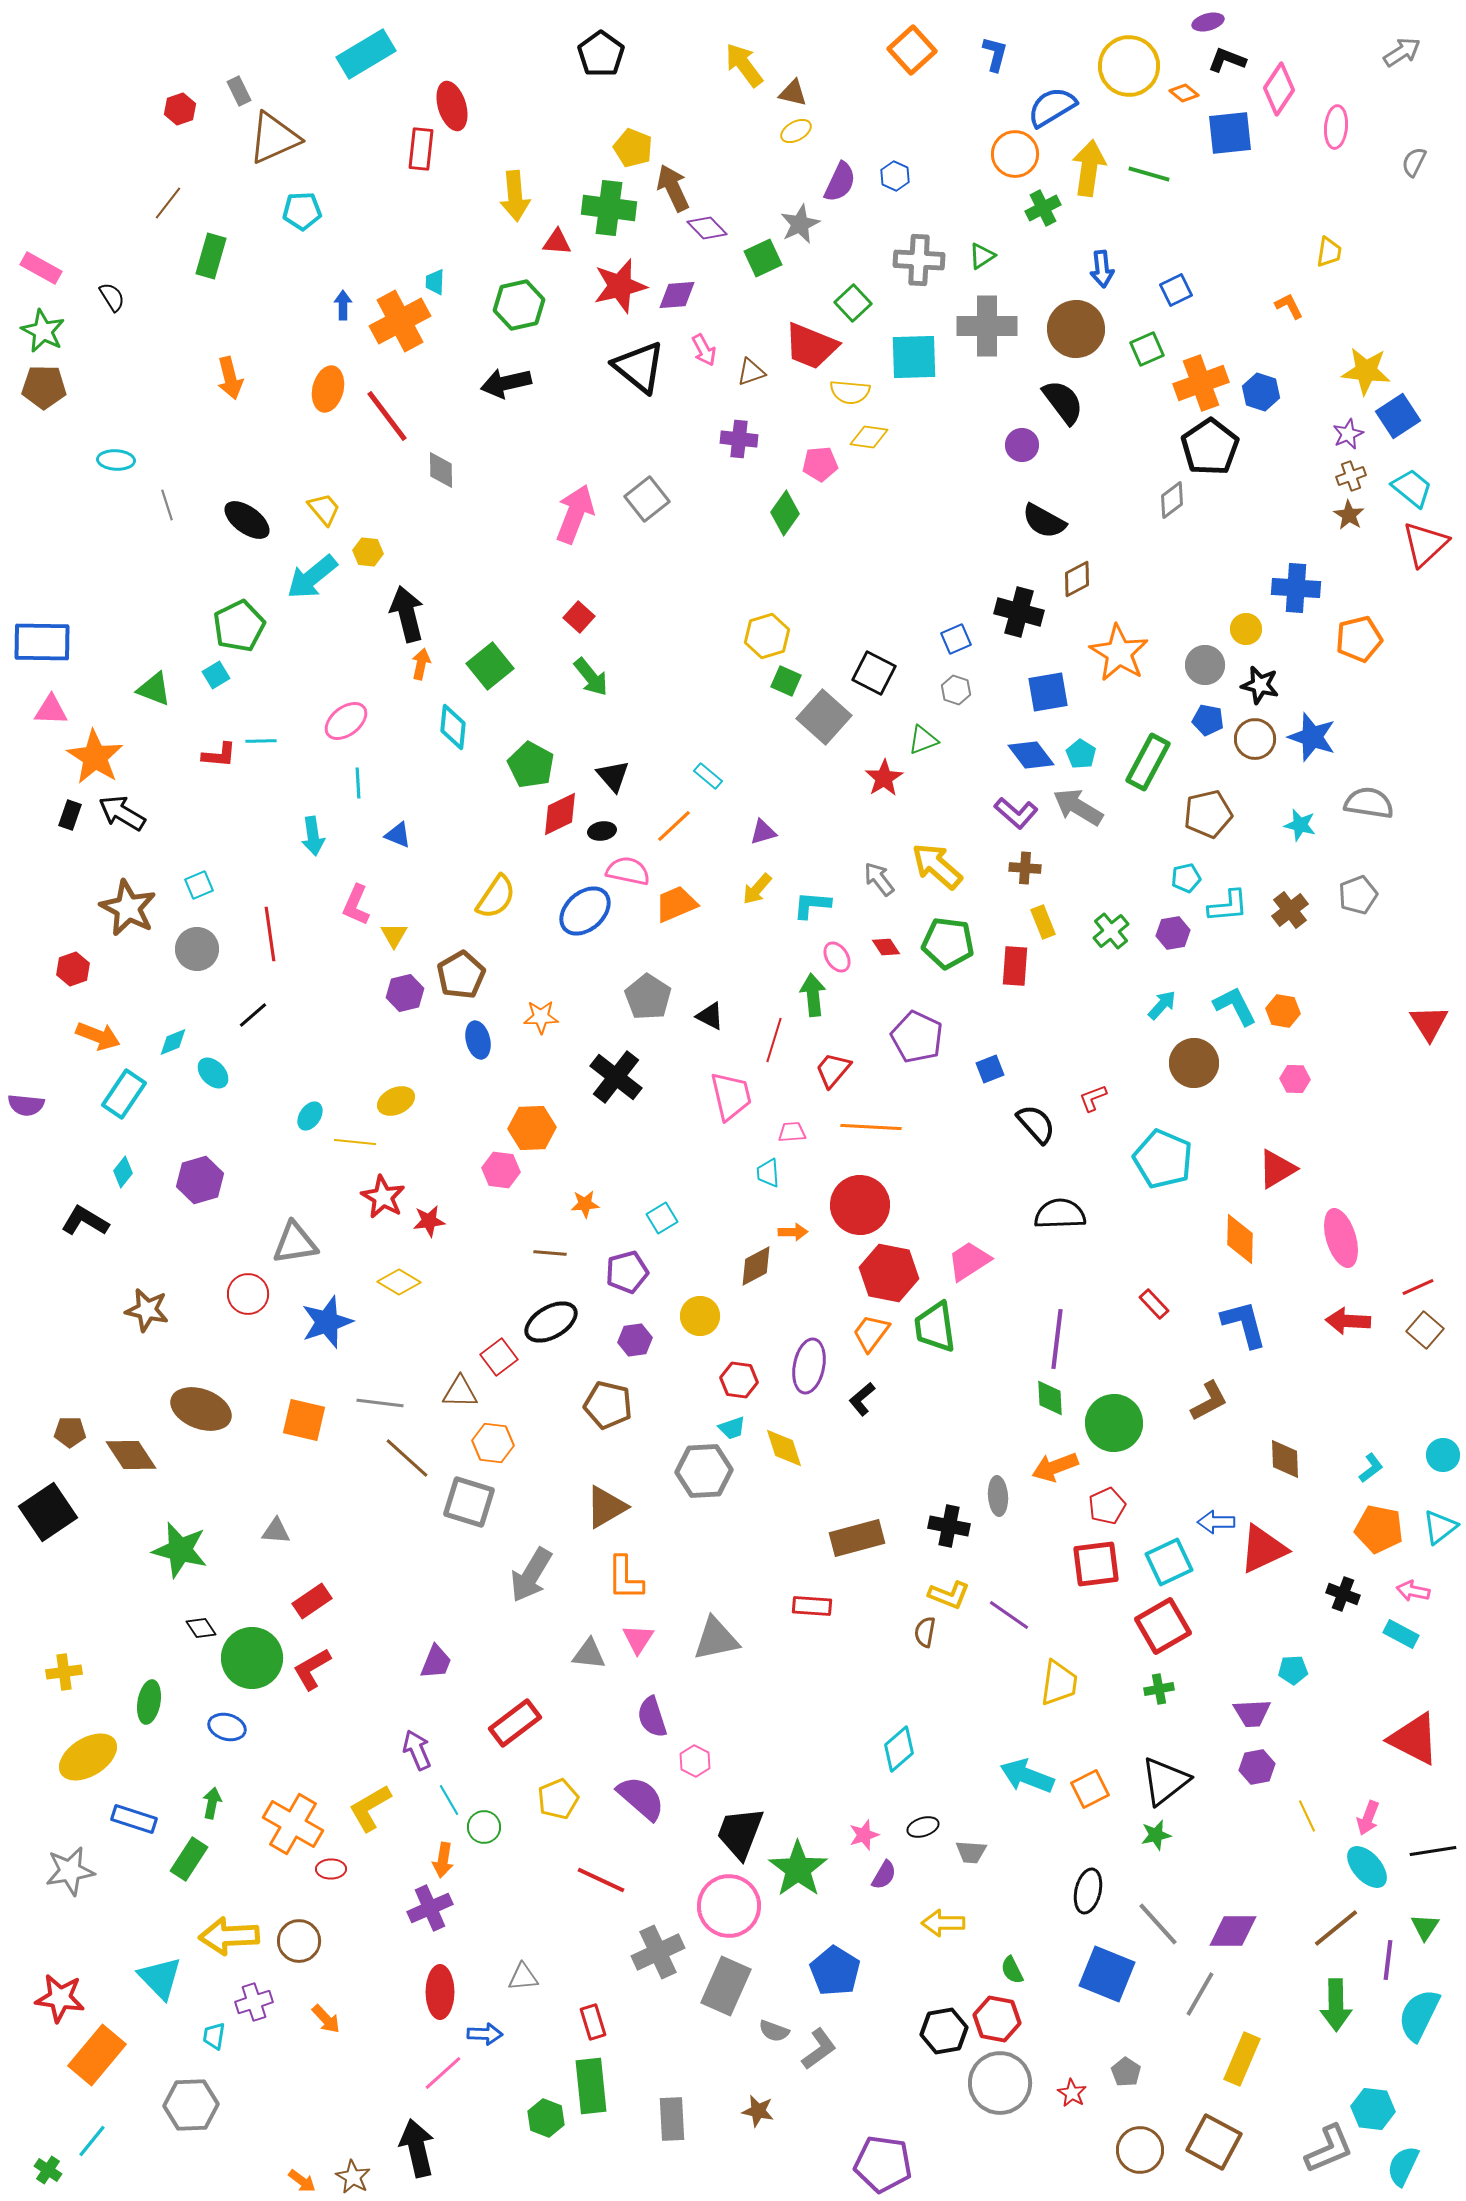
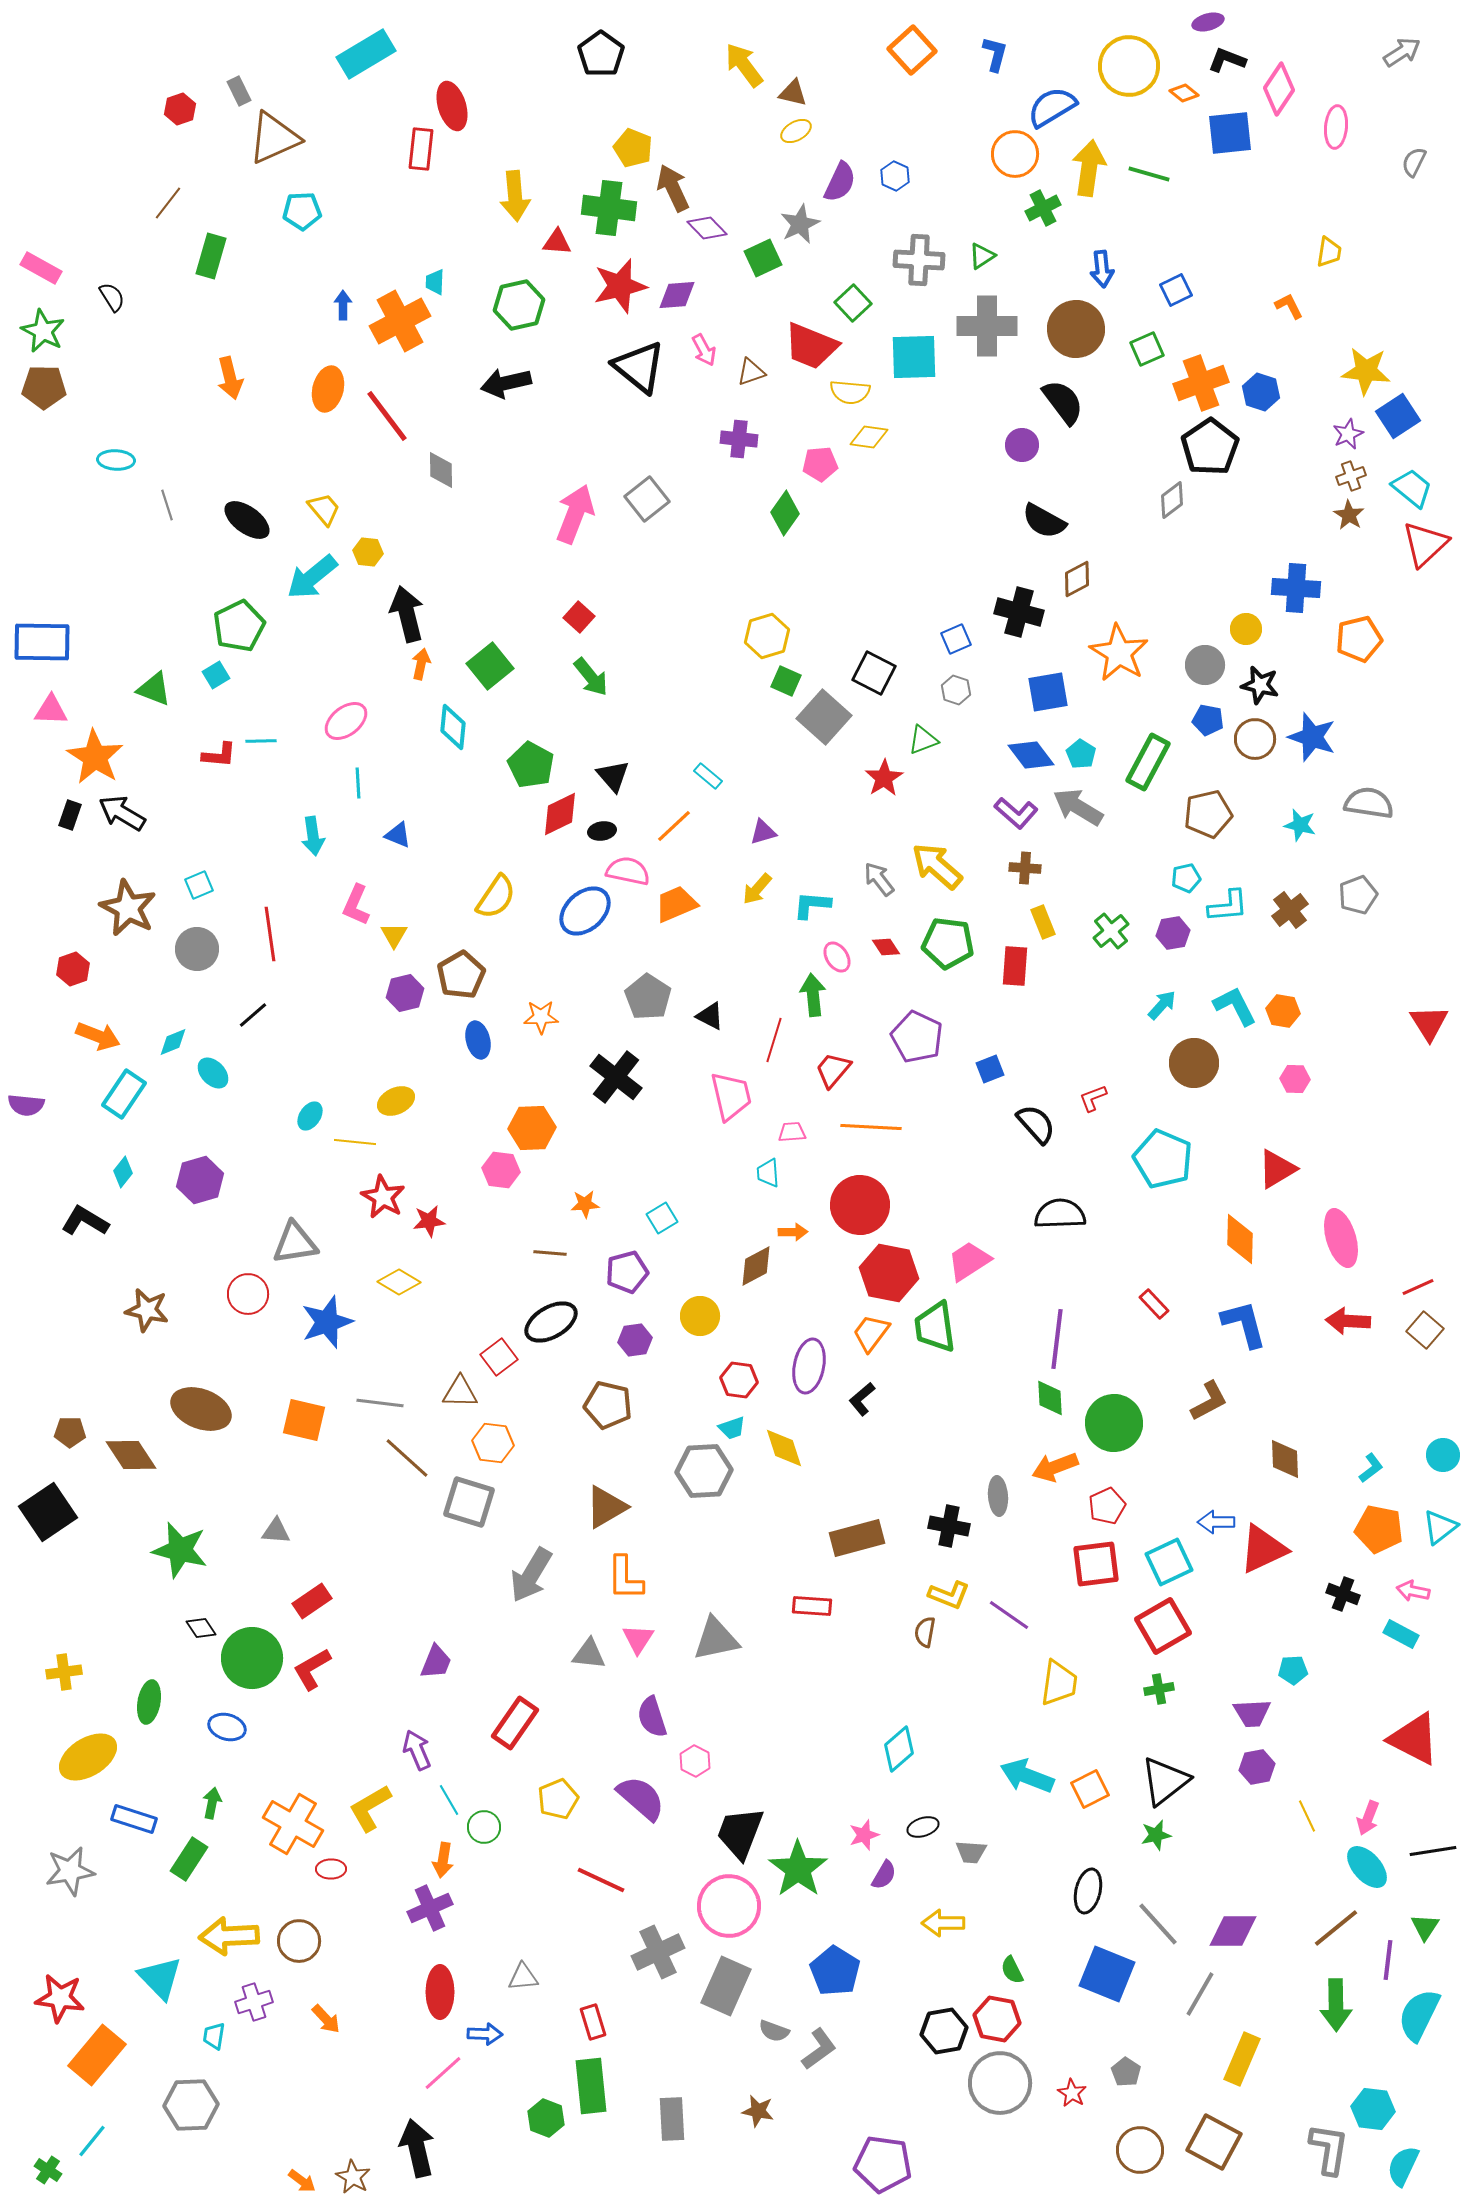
red rectangle at (515, 1723): rotated 18 degrees counterclockwise
gray L-shape at (1329, 2149): rotated 58 degrees counterclockwise
